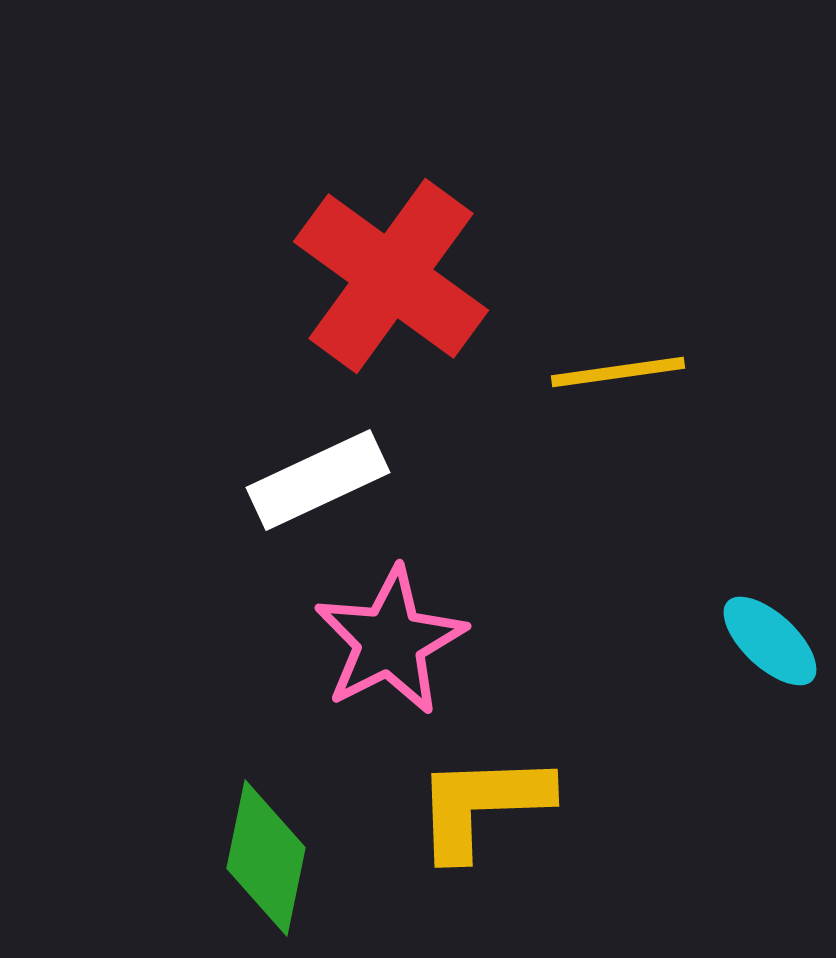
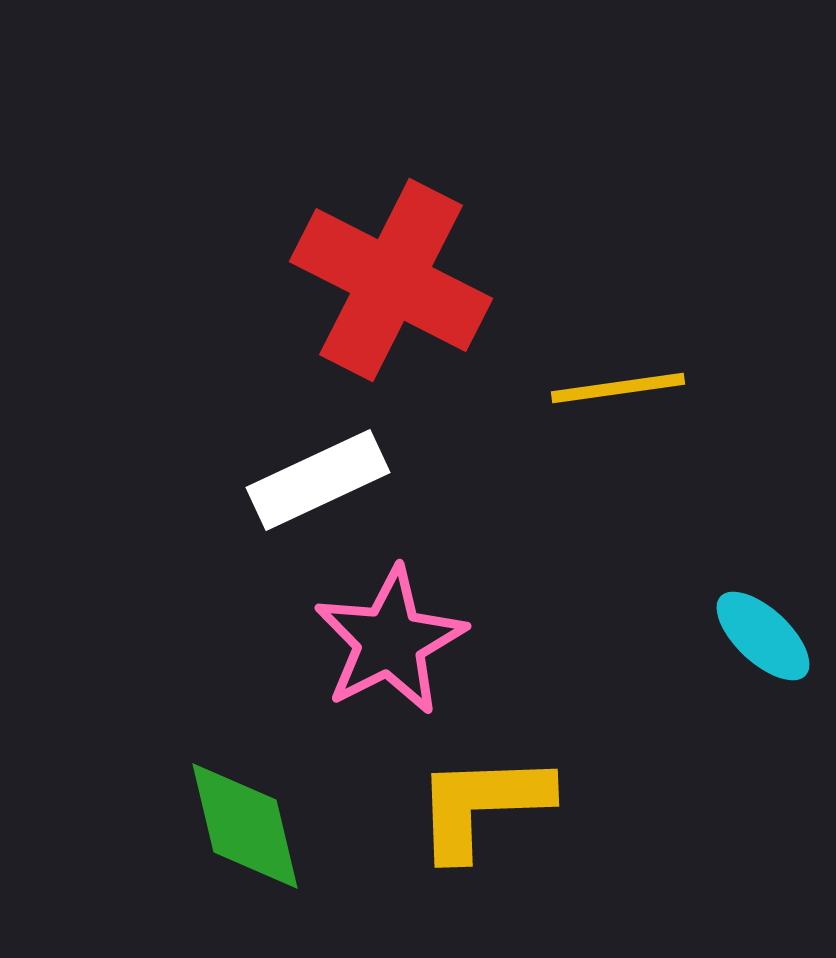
red cross: moved 4 px down; rotated 9 degrees counterclockwise
yellow line: moved 16 px down
cyan ellipse: moved 7 px left, 5 px up
green diamond: moved 21 px left, 32 px up; rotated 25 degrees counterclockwise
